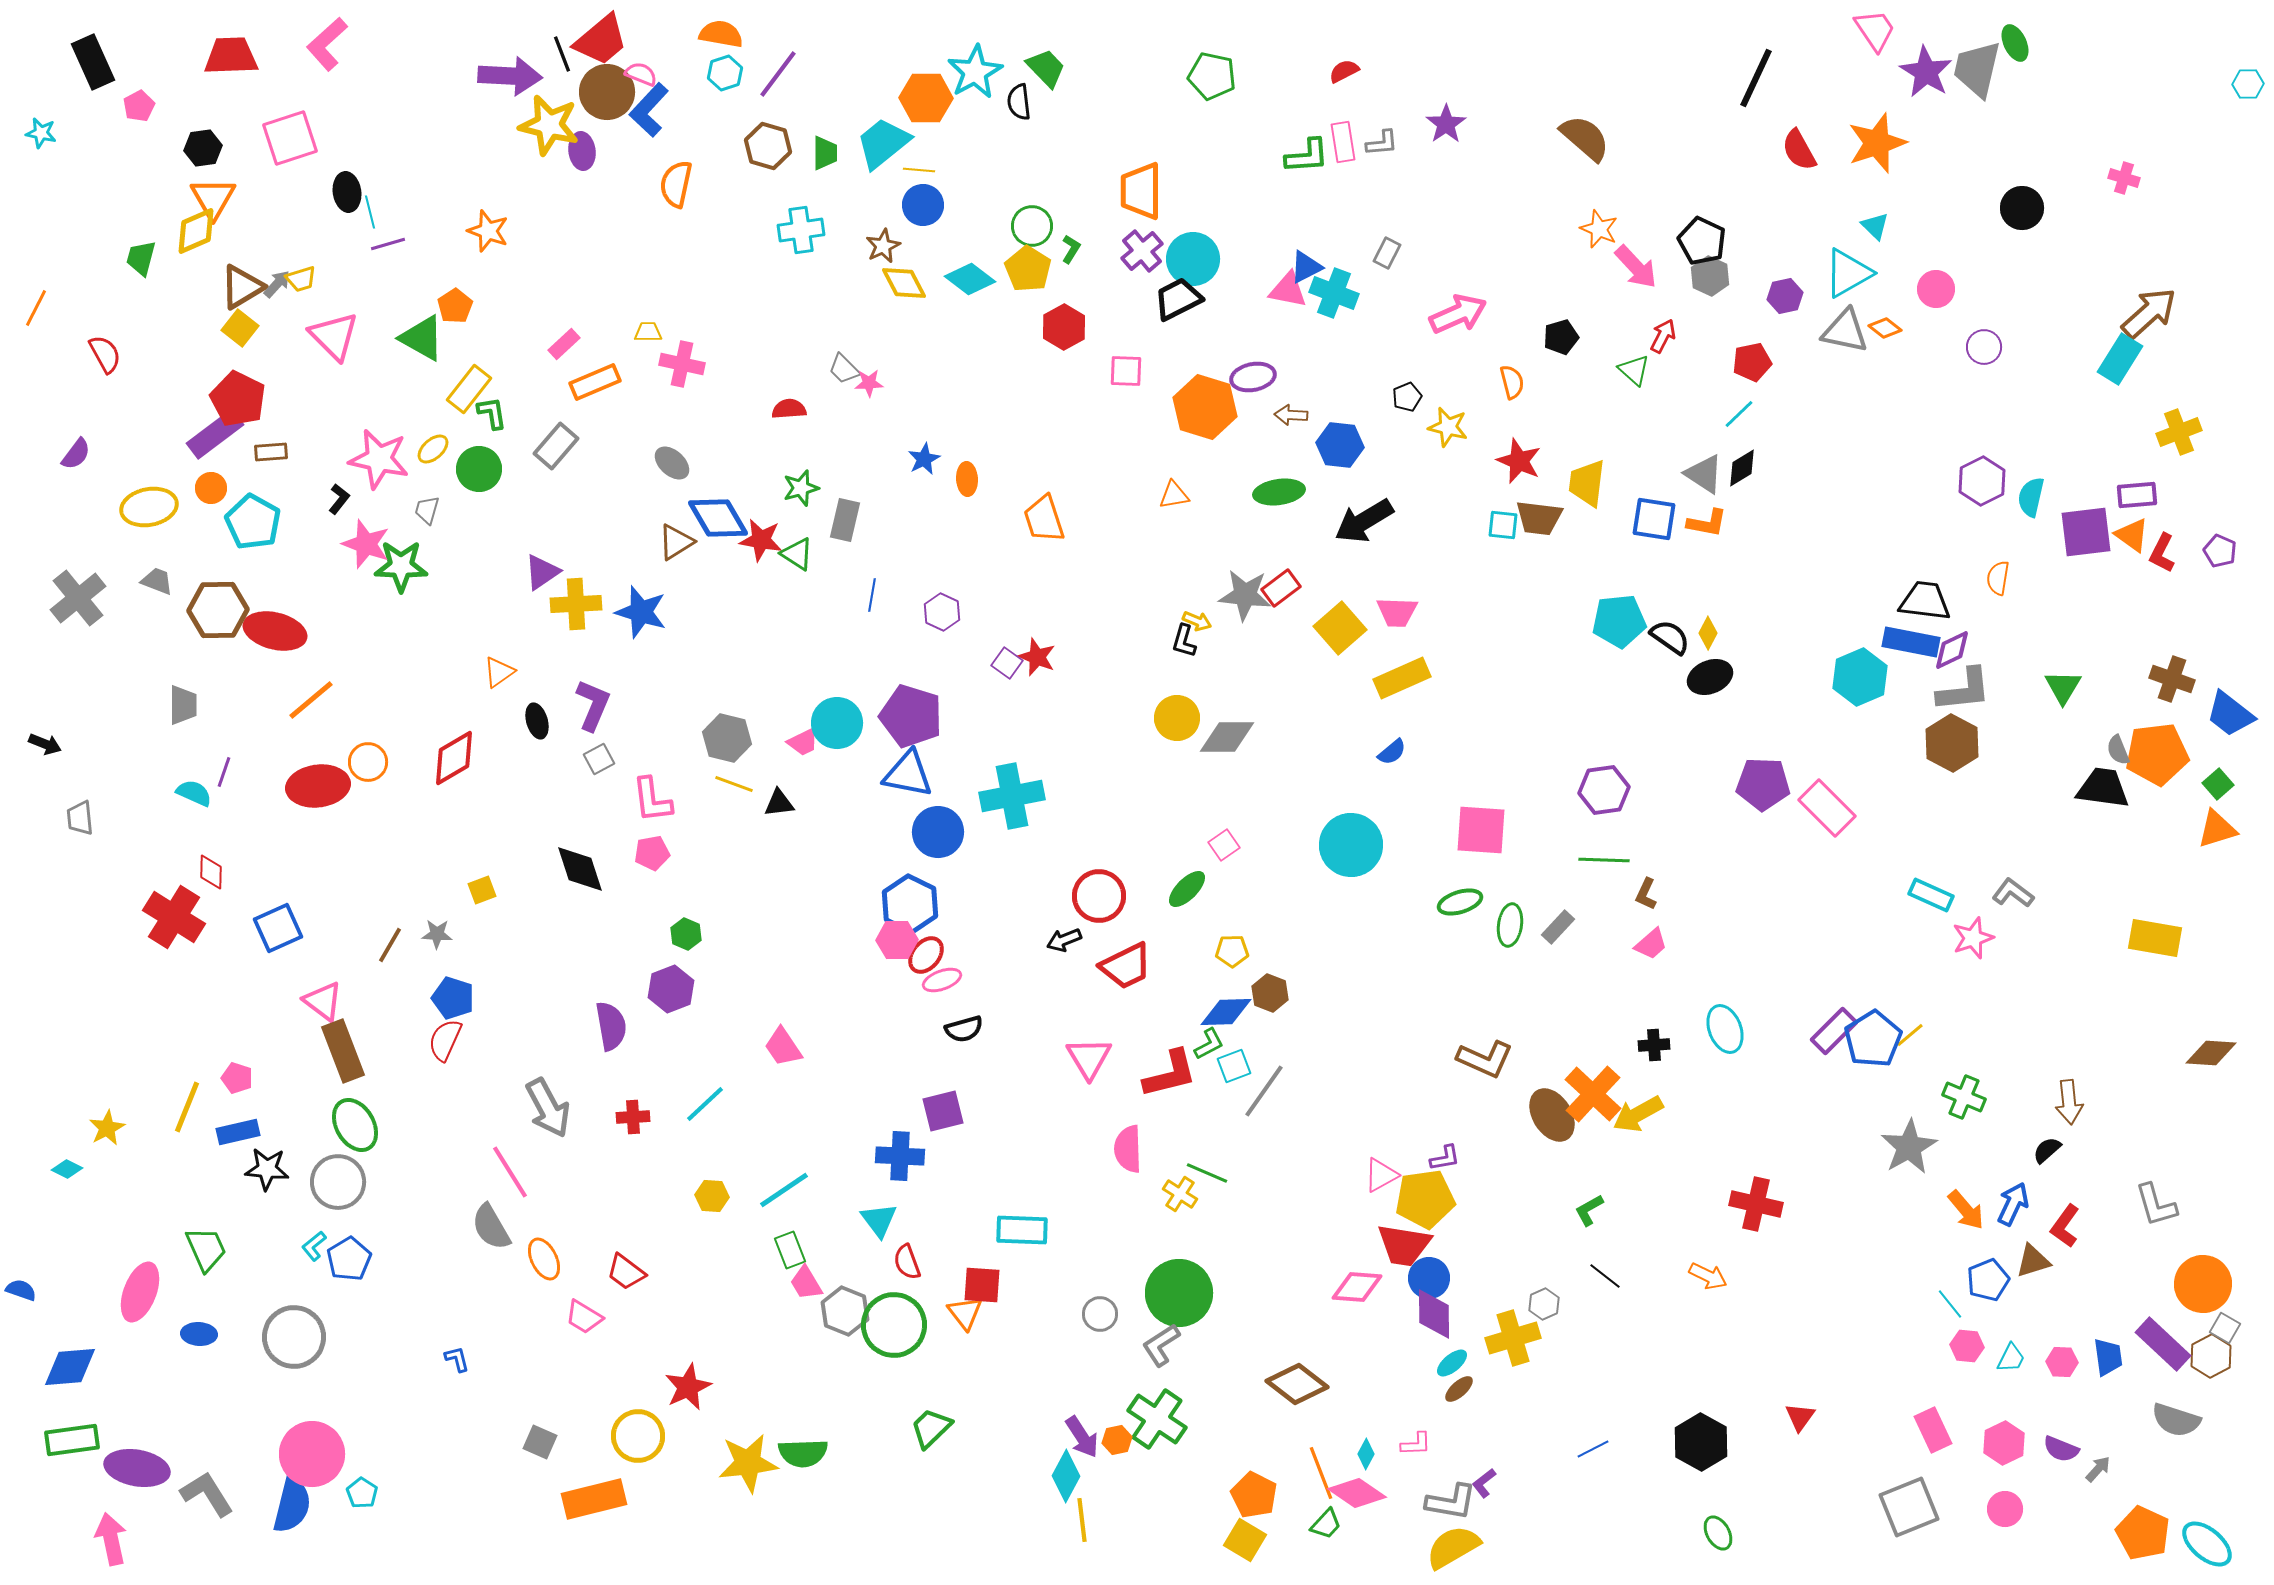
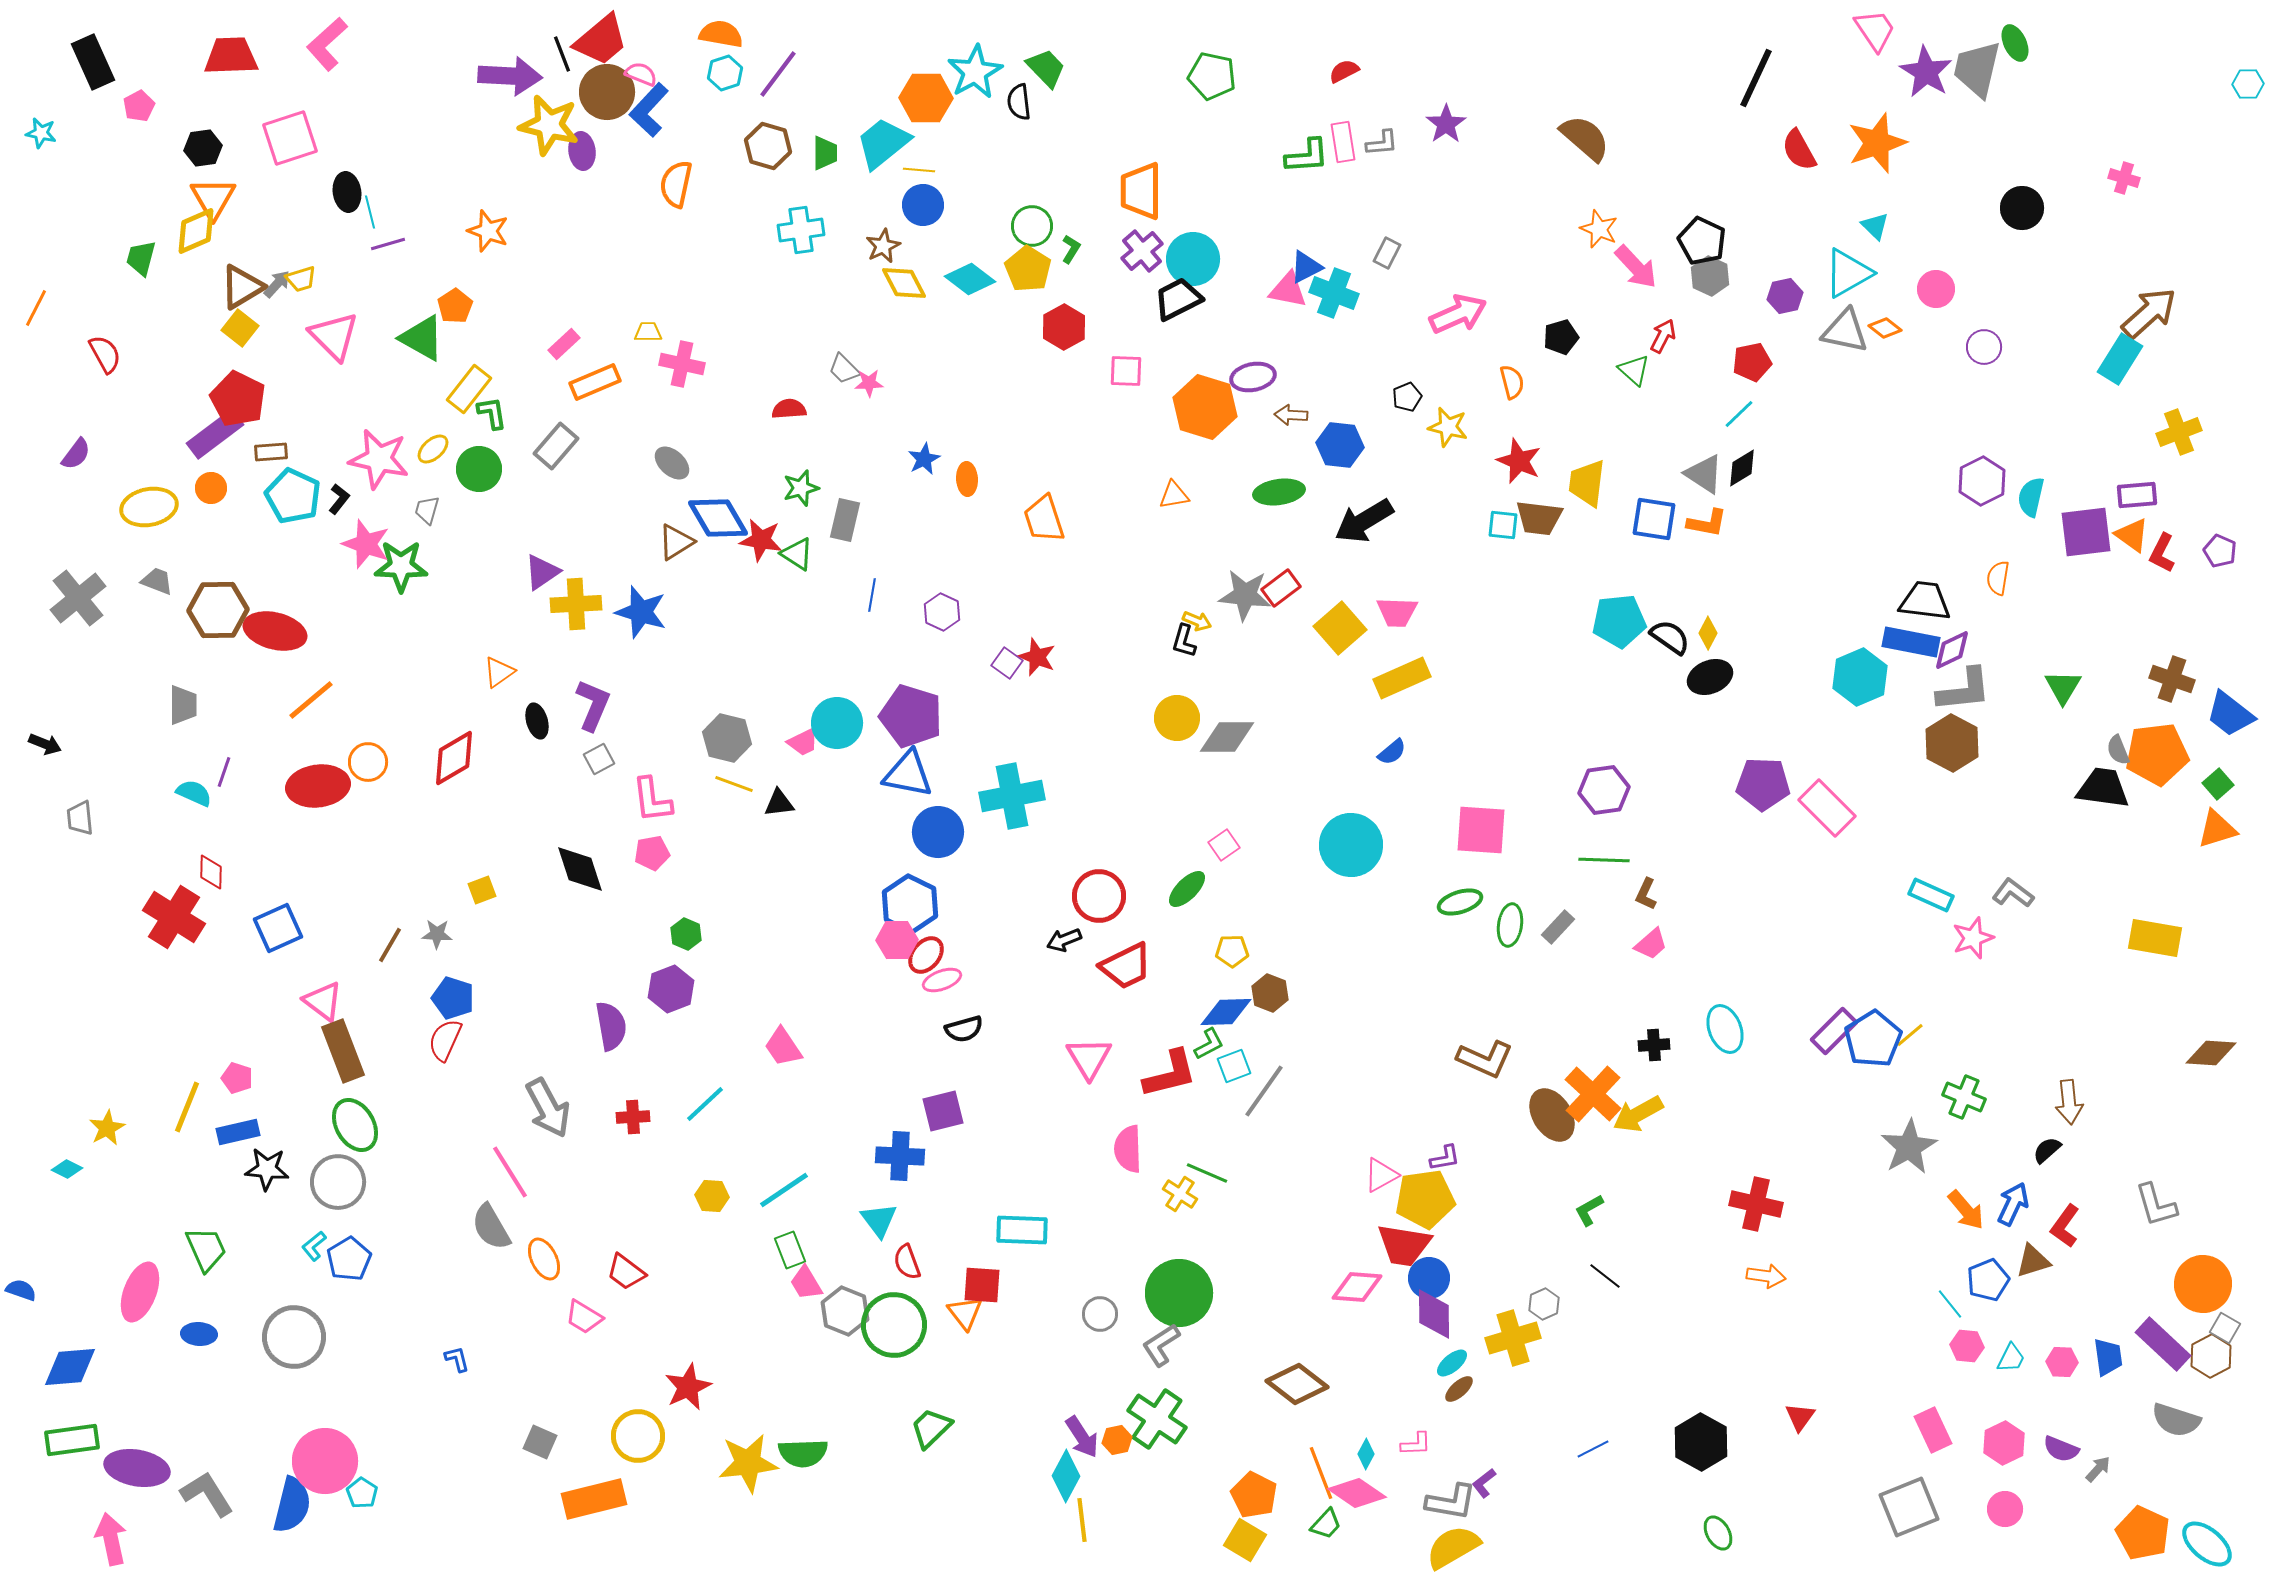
cyan pentagon at (253, 522): moved 40 px right, 26 px up; rotated 4 degrees counterclockwise
orange arrow at (1708, 1276): moved 58 px right; rotated 18 degrees counterclockwise
pink circle at (312, 1454): moved 13 px right, 7 px down
